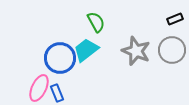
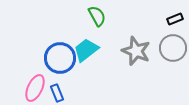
green semicircle: moved 1 px right, 6 px up
gray circle: moved 1 px right, 2 px up
pink ellipse: moved 4 px left
